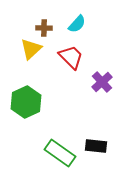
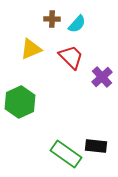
brown cross: moved 8 px right, 9 px up
yellow triangle: rotated 20 degrees clockwise
purple cross: moved 5 px up
green hexagon: moved 6 px left
green rectangle: moved 6 px right, 1 px down
